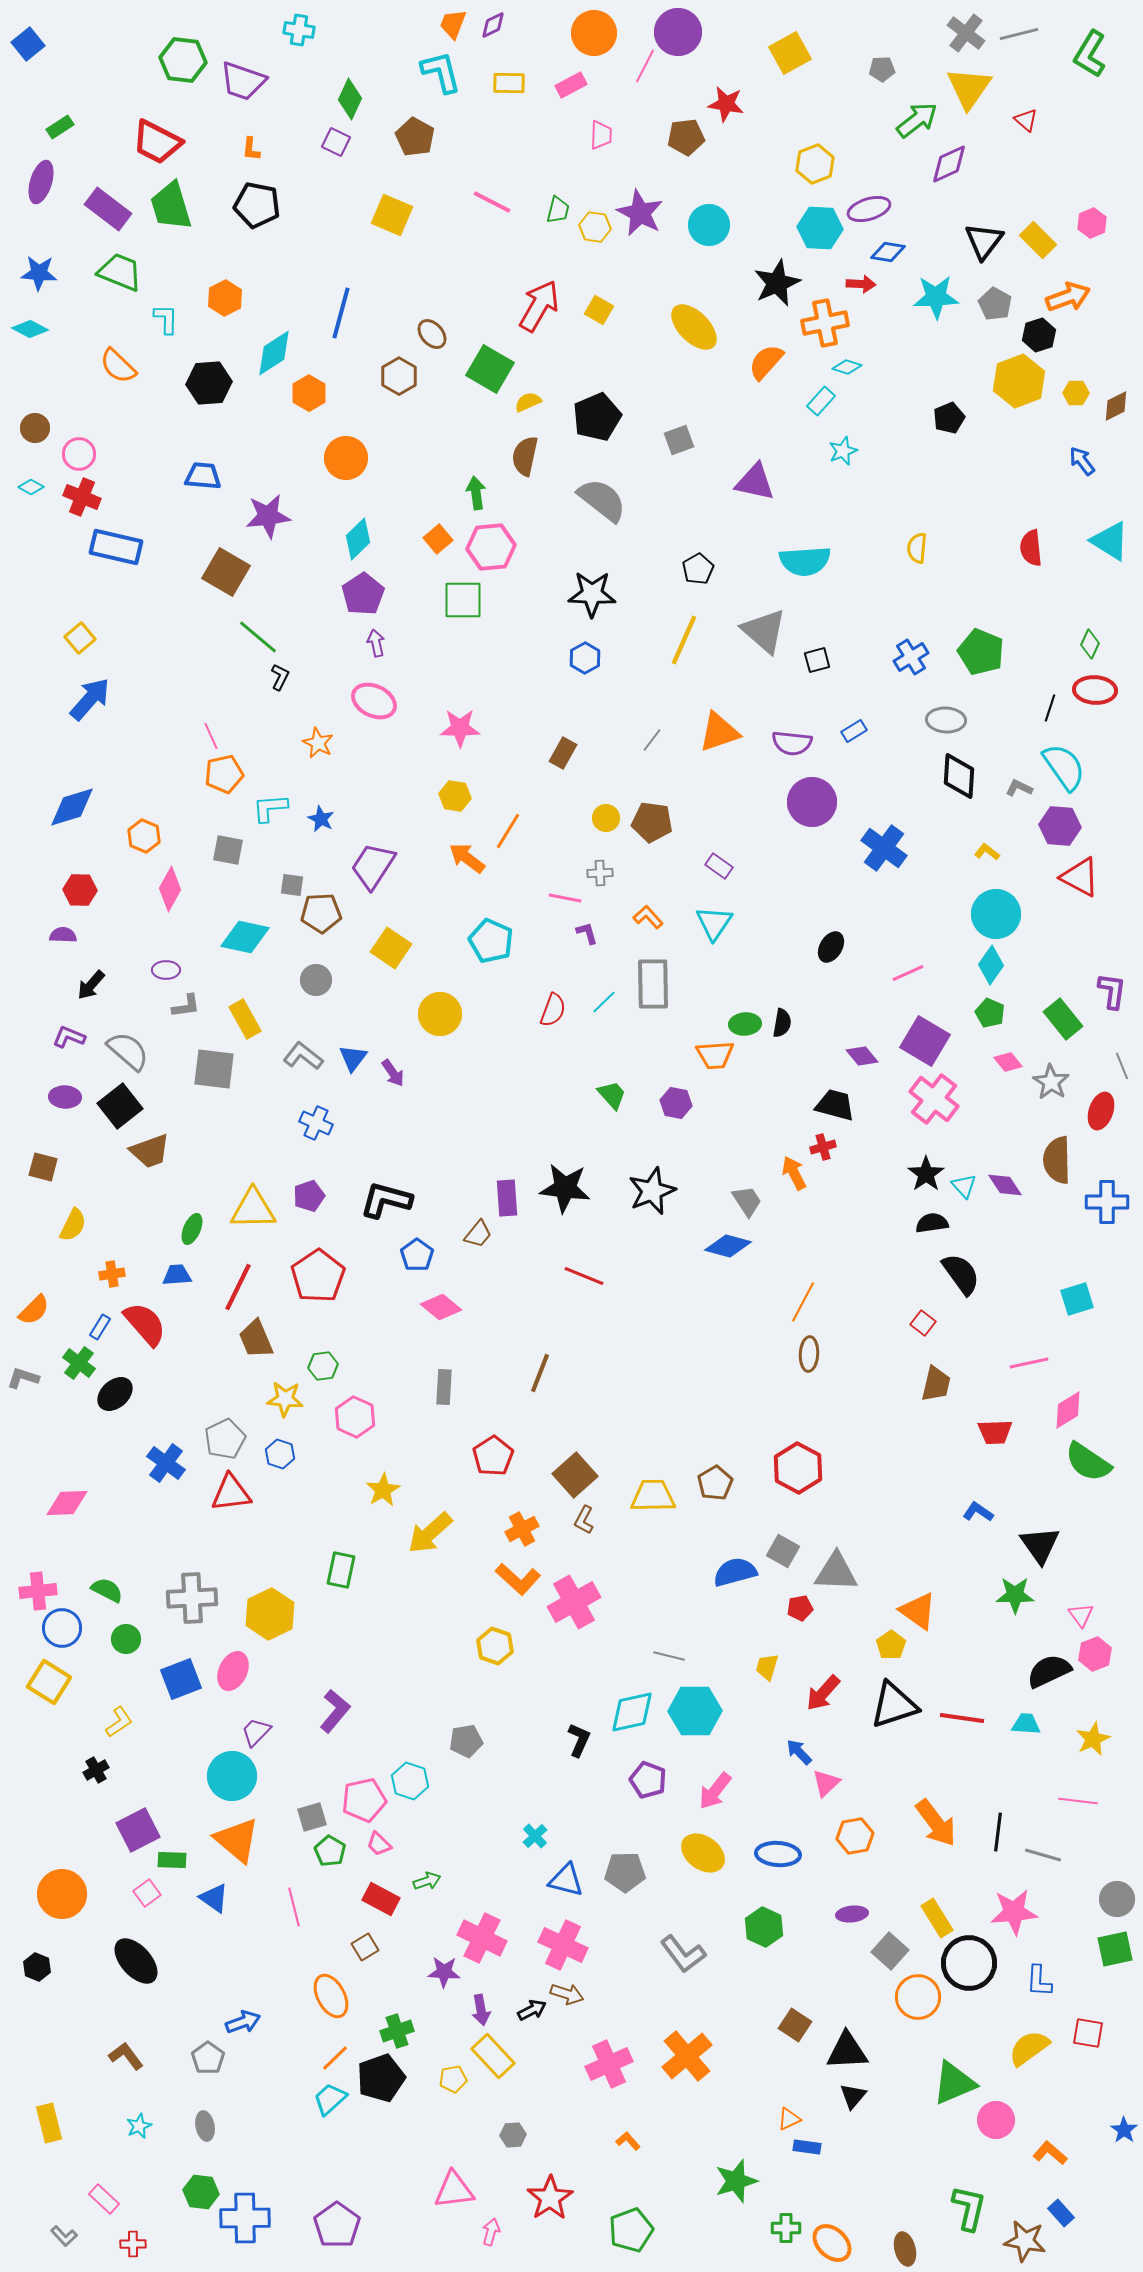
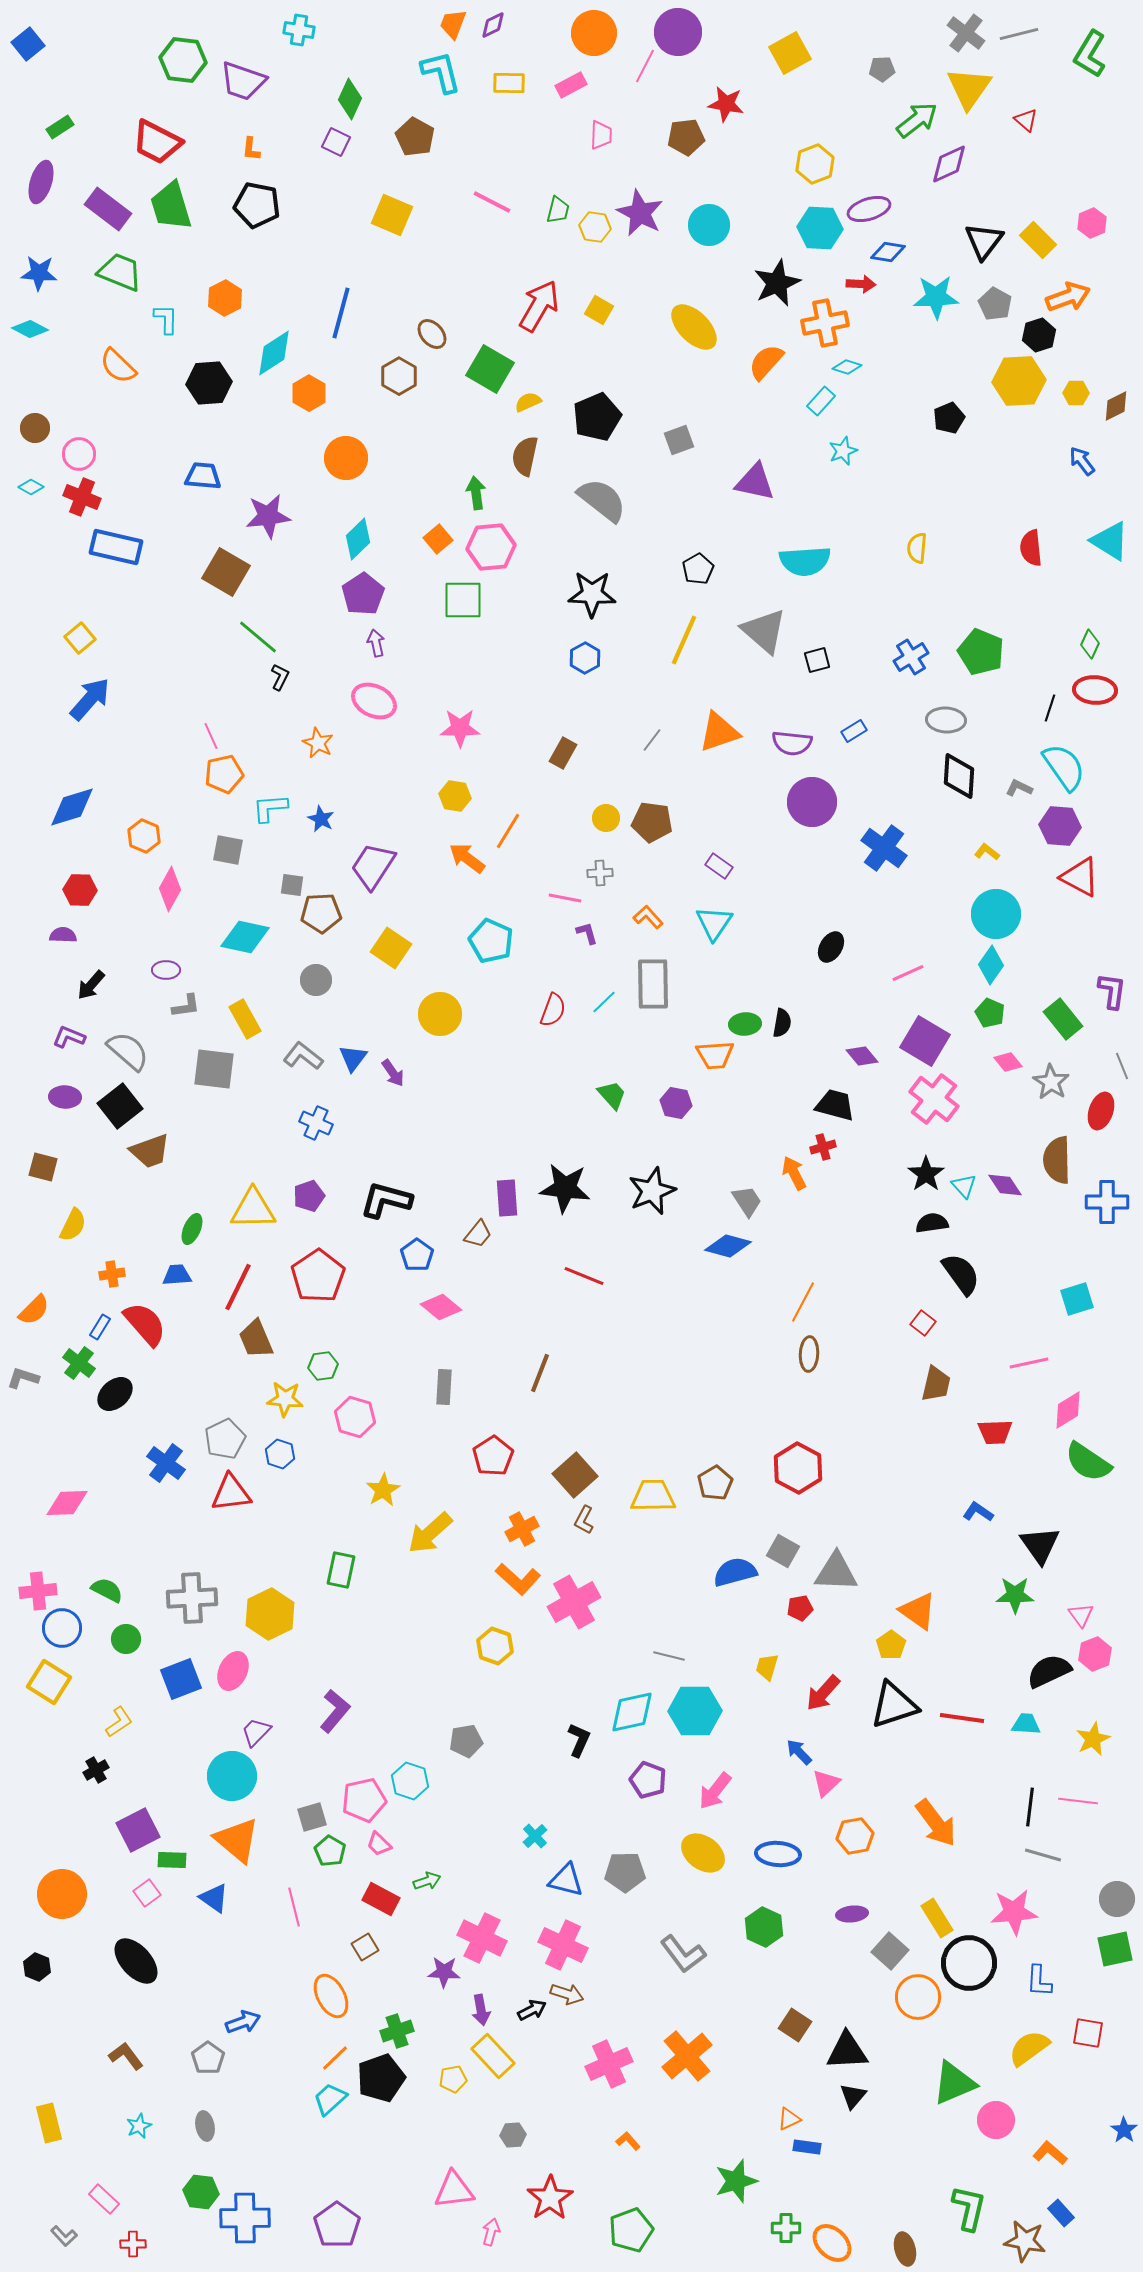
yellow hexagon at (1019, 381): rotated 18 degrees clockwise
pink hexagon at (355, 1417): rotated 9 degrees counterclockwise
black line at (998, 1832): moved 32 px right, 25 px up
